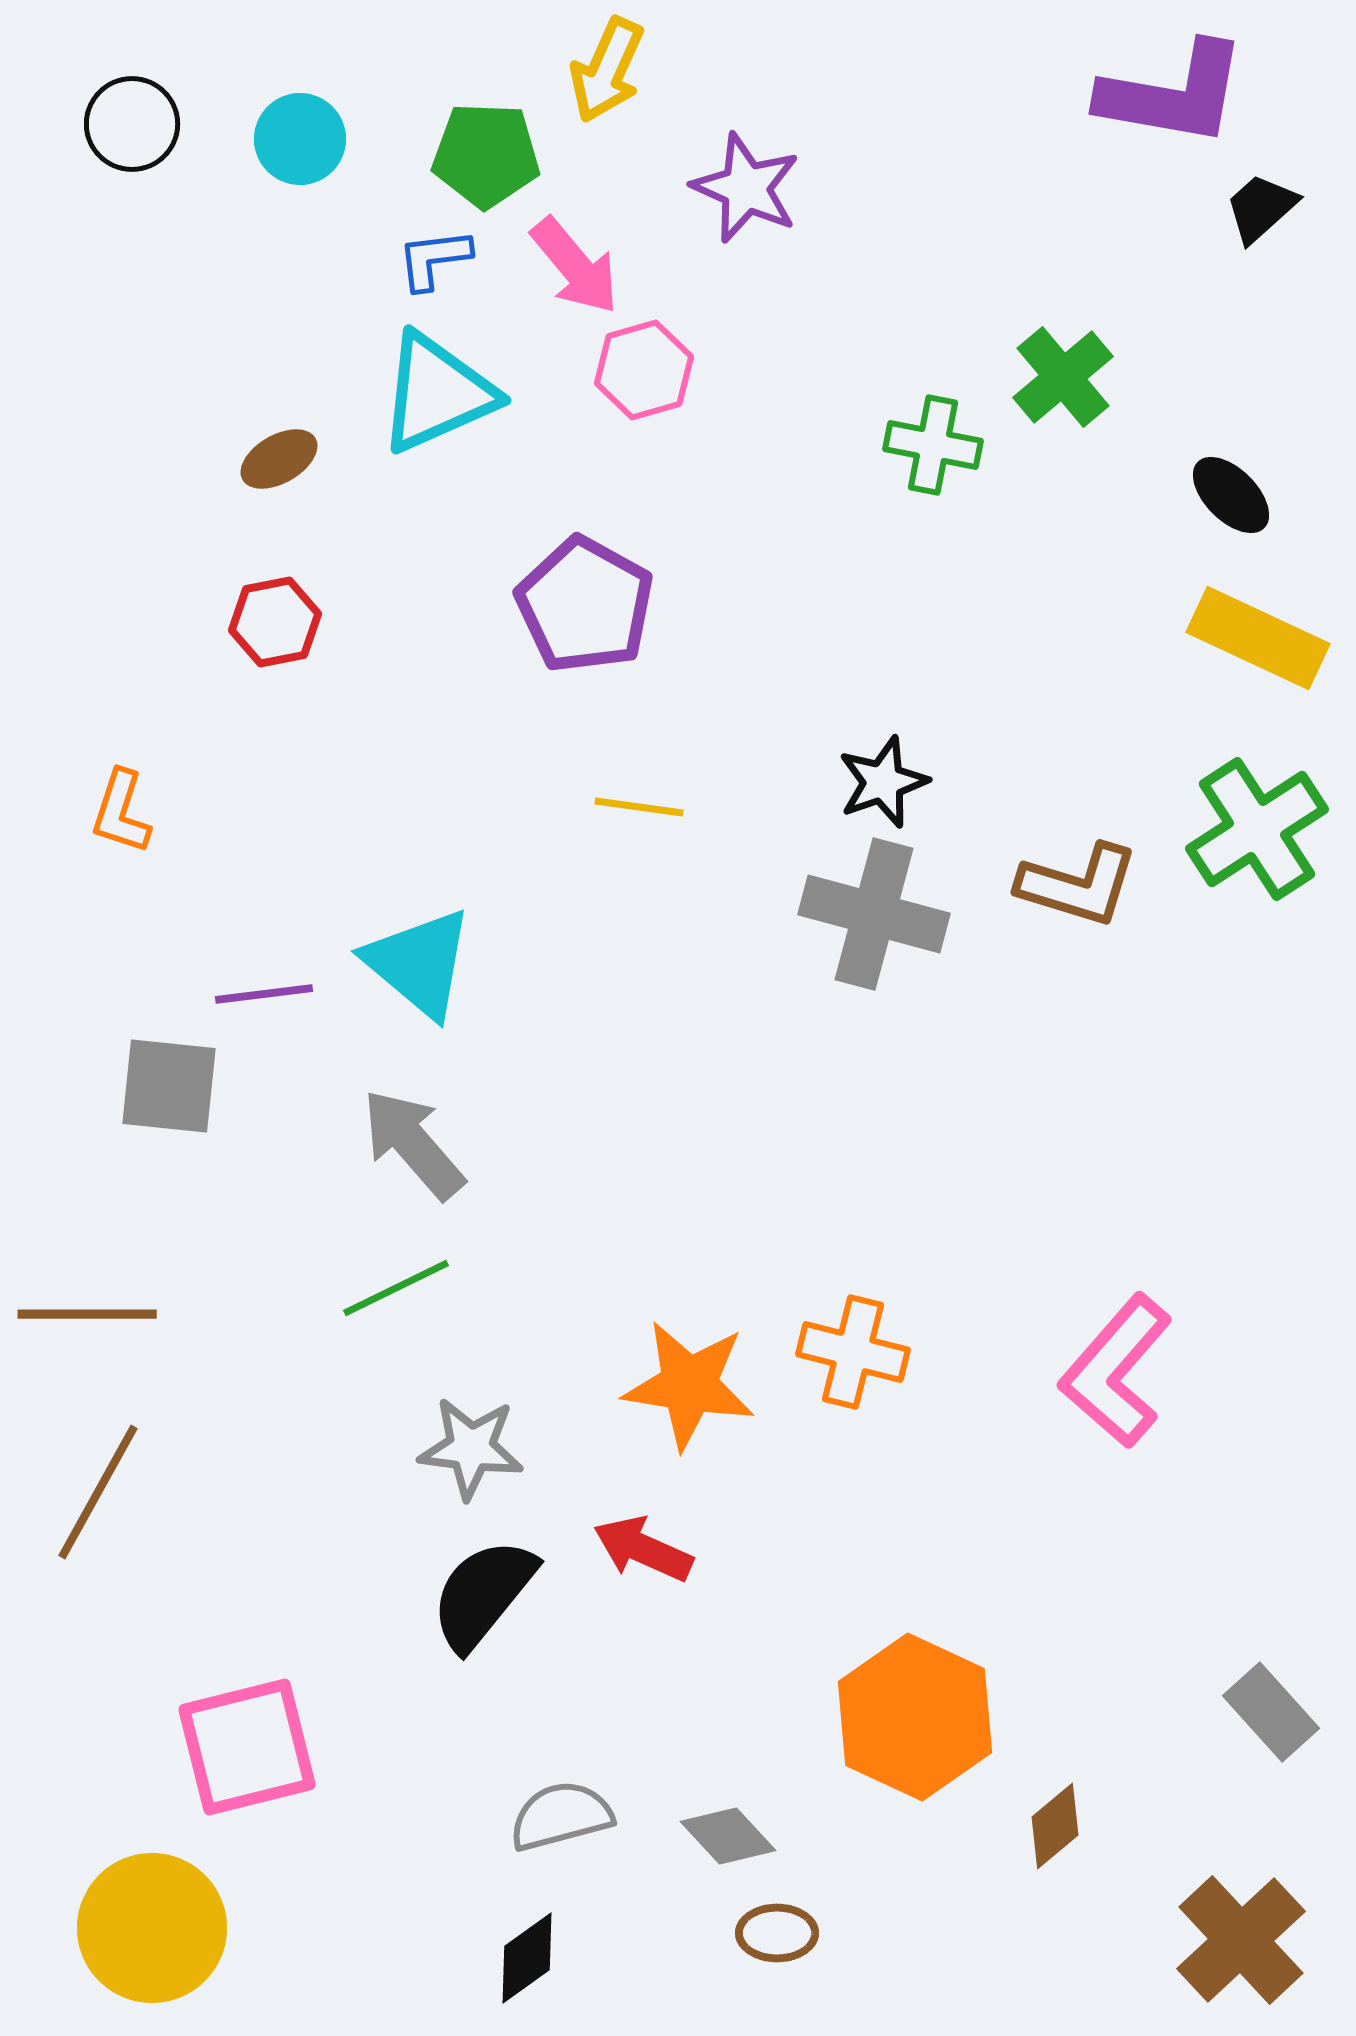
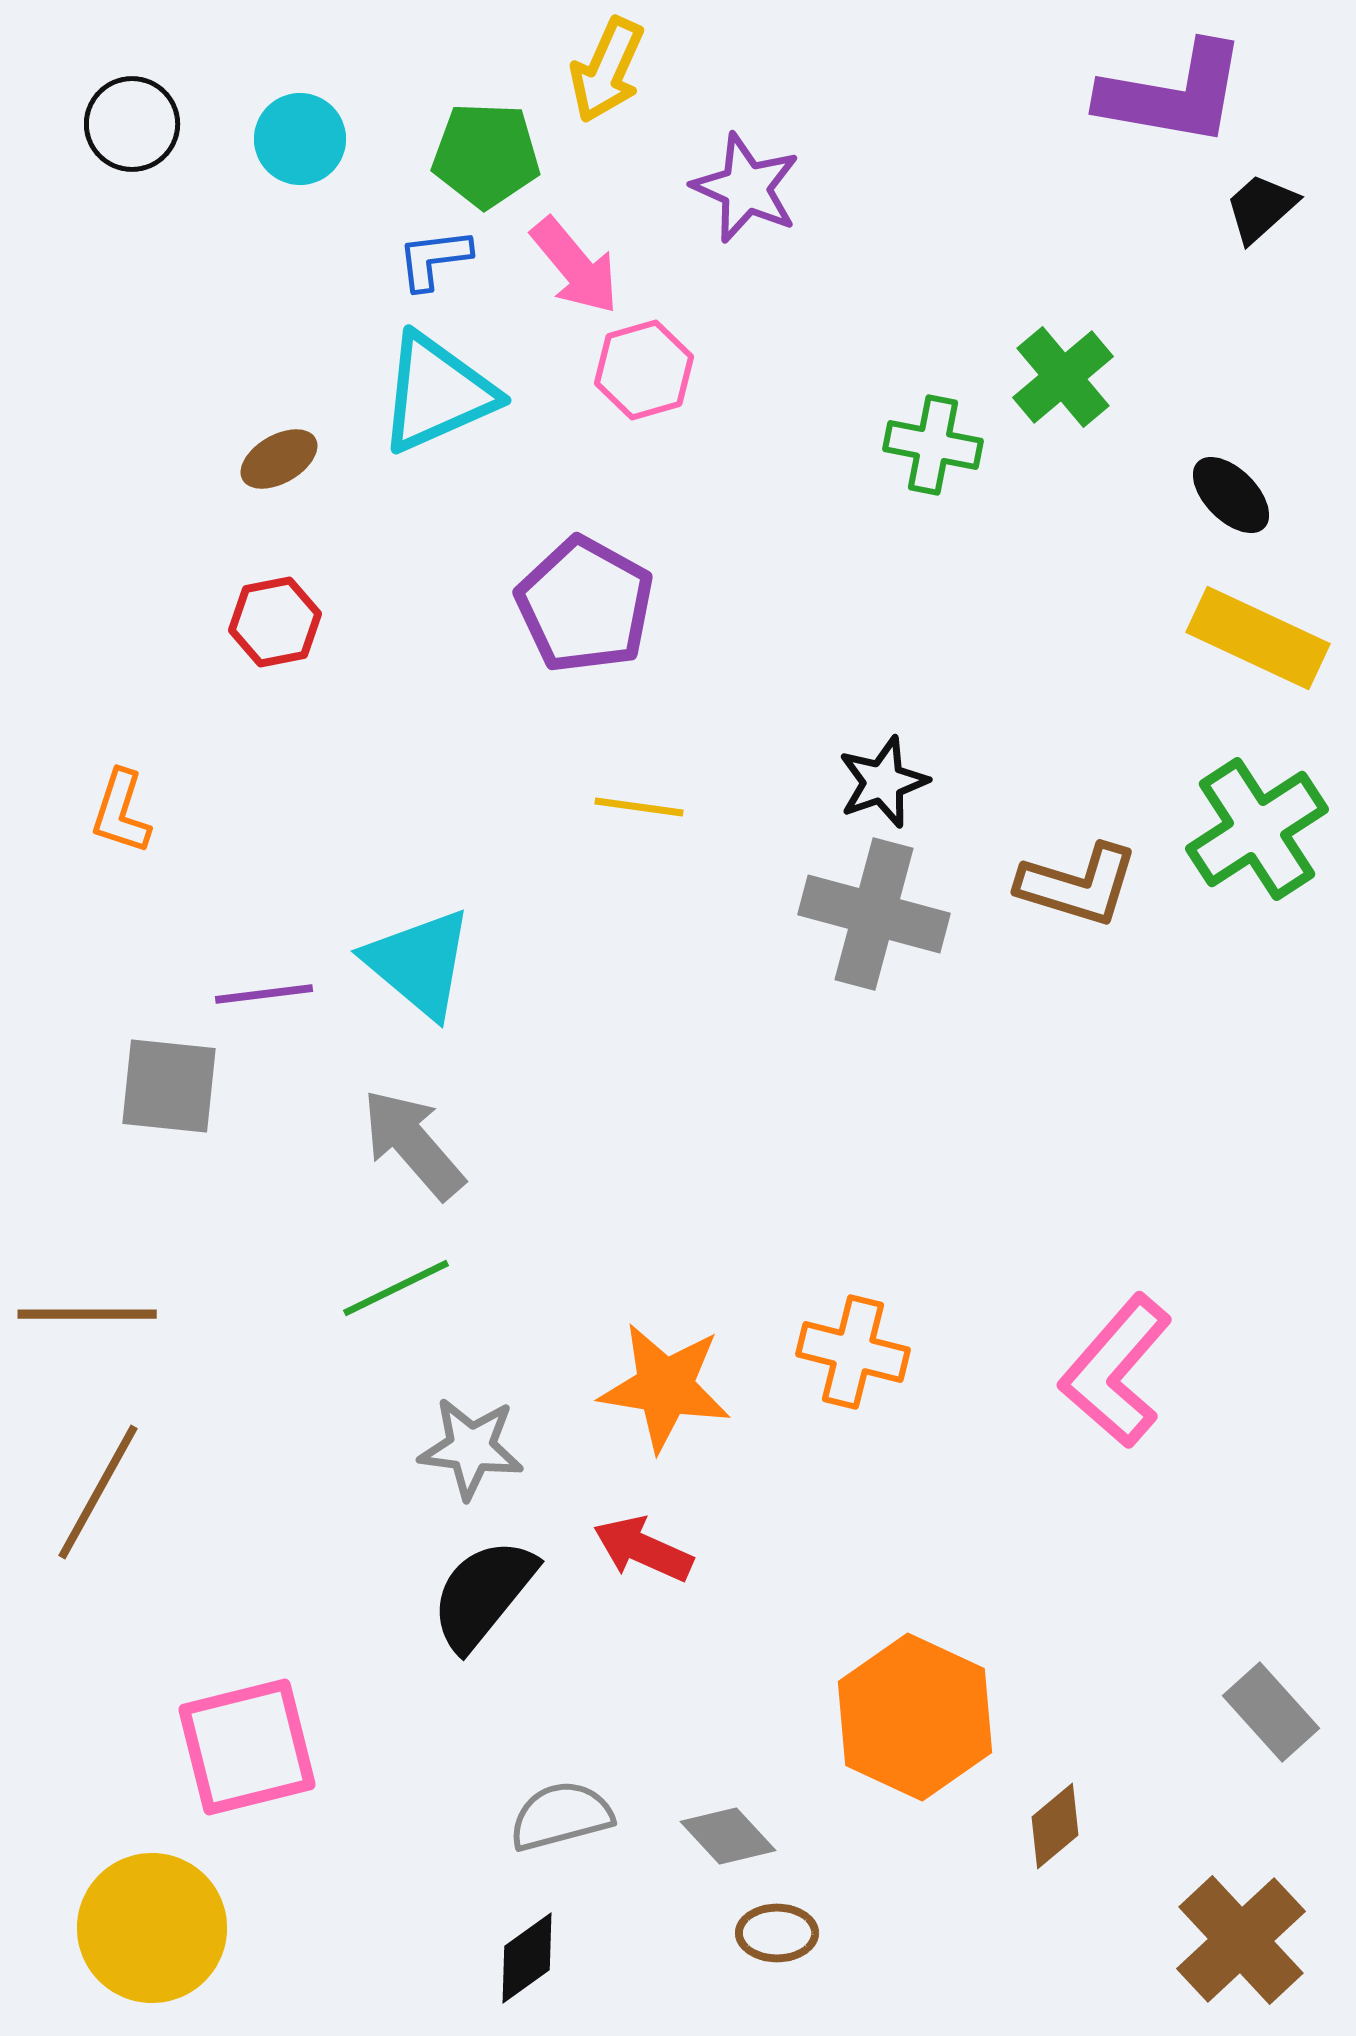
orange star at (689, 1385): moved 24 px left, 2 px down
